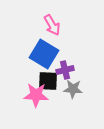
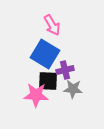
blue square: moved 1 px right
